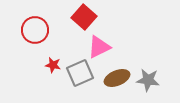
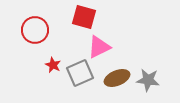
red square: rotated 25 degrees counterclockwise
red star: rotated 14 degrees clockwise
